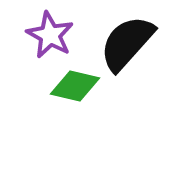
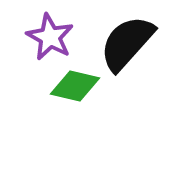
purple star: moved 2 px down
